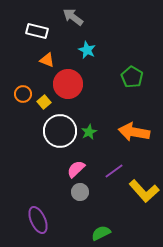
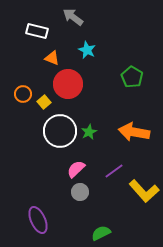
orange triangle: moved 5 px right, 2 px up
